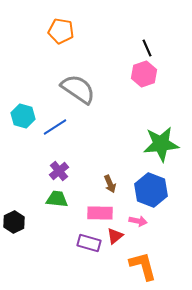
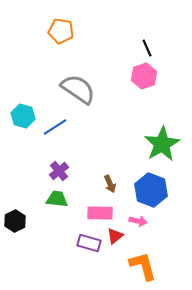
pink hexagon: moved 2 px down
green star: moved 1 px right; rotated 24 degrees counterclockwise
black hexagon: moved 1 px right, 1 px up
